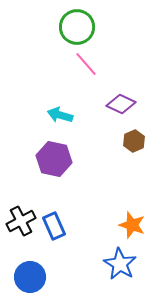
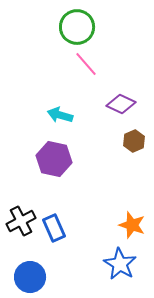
blue rectangle: moved 2 px down
